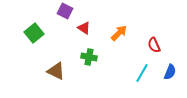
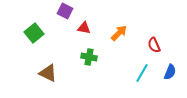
red triangle: rotated 24 degrees counterclockwise
brown triangle: moved 8 px left, 2 px down
